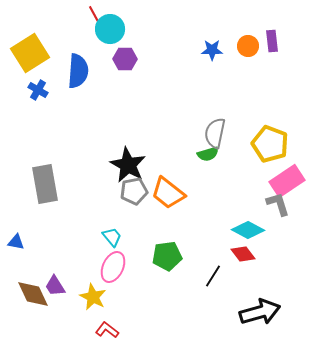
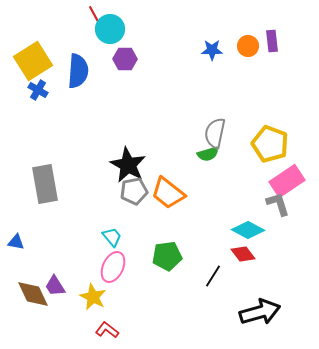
yellow square: moved 3 px right, 8 px down
